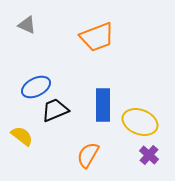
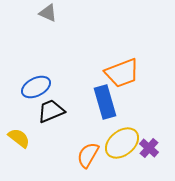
gray triangle: moved 21 px right, 12 px up
orange trapezoid: moved 25 px right, 36 px down
blue rectangle: moved 2 px right, 3 px up; rotated 16 degrees counterclockwise
black trapezoid: moved 4 px left, 1 px down
yellow ellipse: moved 18 px left, 21 px down; rotated 60 degrees counterclockwise
yellow semicircle: moved 3 px left, 2 px down
purple cross: moved 7 px up
